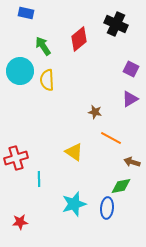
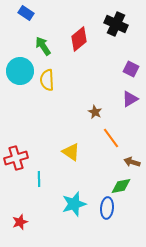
blue rectangle: rotated 21 degrees clockwise
brown star: rotated 16 degrees clockwise
orange line: rotated 25 degrees clockwise
yellow triangle: moved 3 px left
red star: rotated 14 degrees counterclockwise
